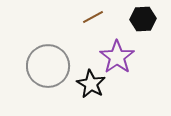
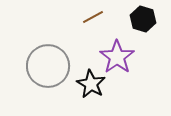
black hexagon: rotated 20 degrees clockwise
